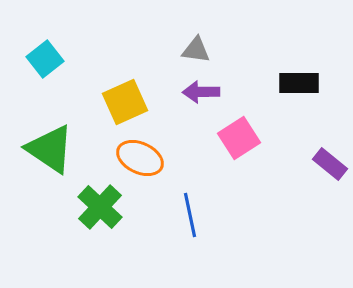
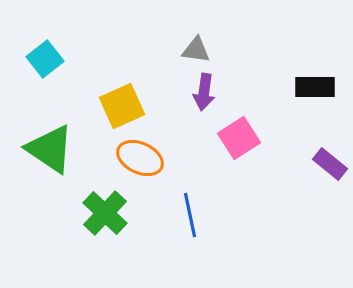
black rectangle: moved 16 px right, 4 px down
purple arrow: moved 3 px right; rotated 81 degrees counterclockwise
yellow square: moved 3 px left, 4 px down
green cross: moved 5 px right, 6 px down
